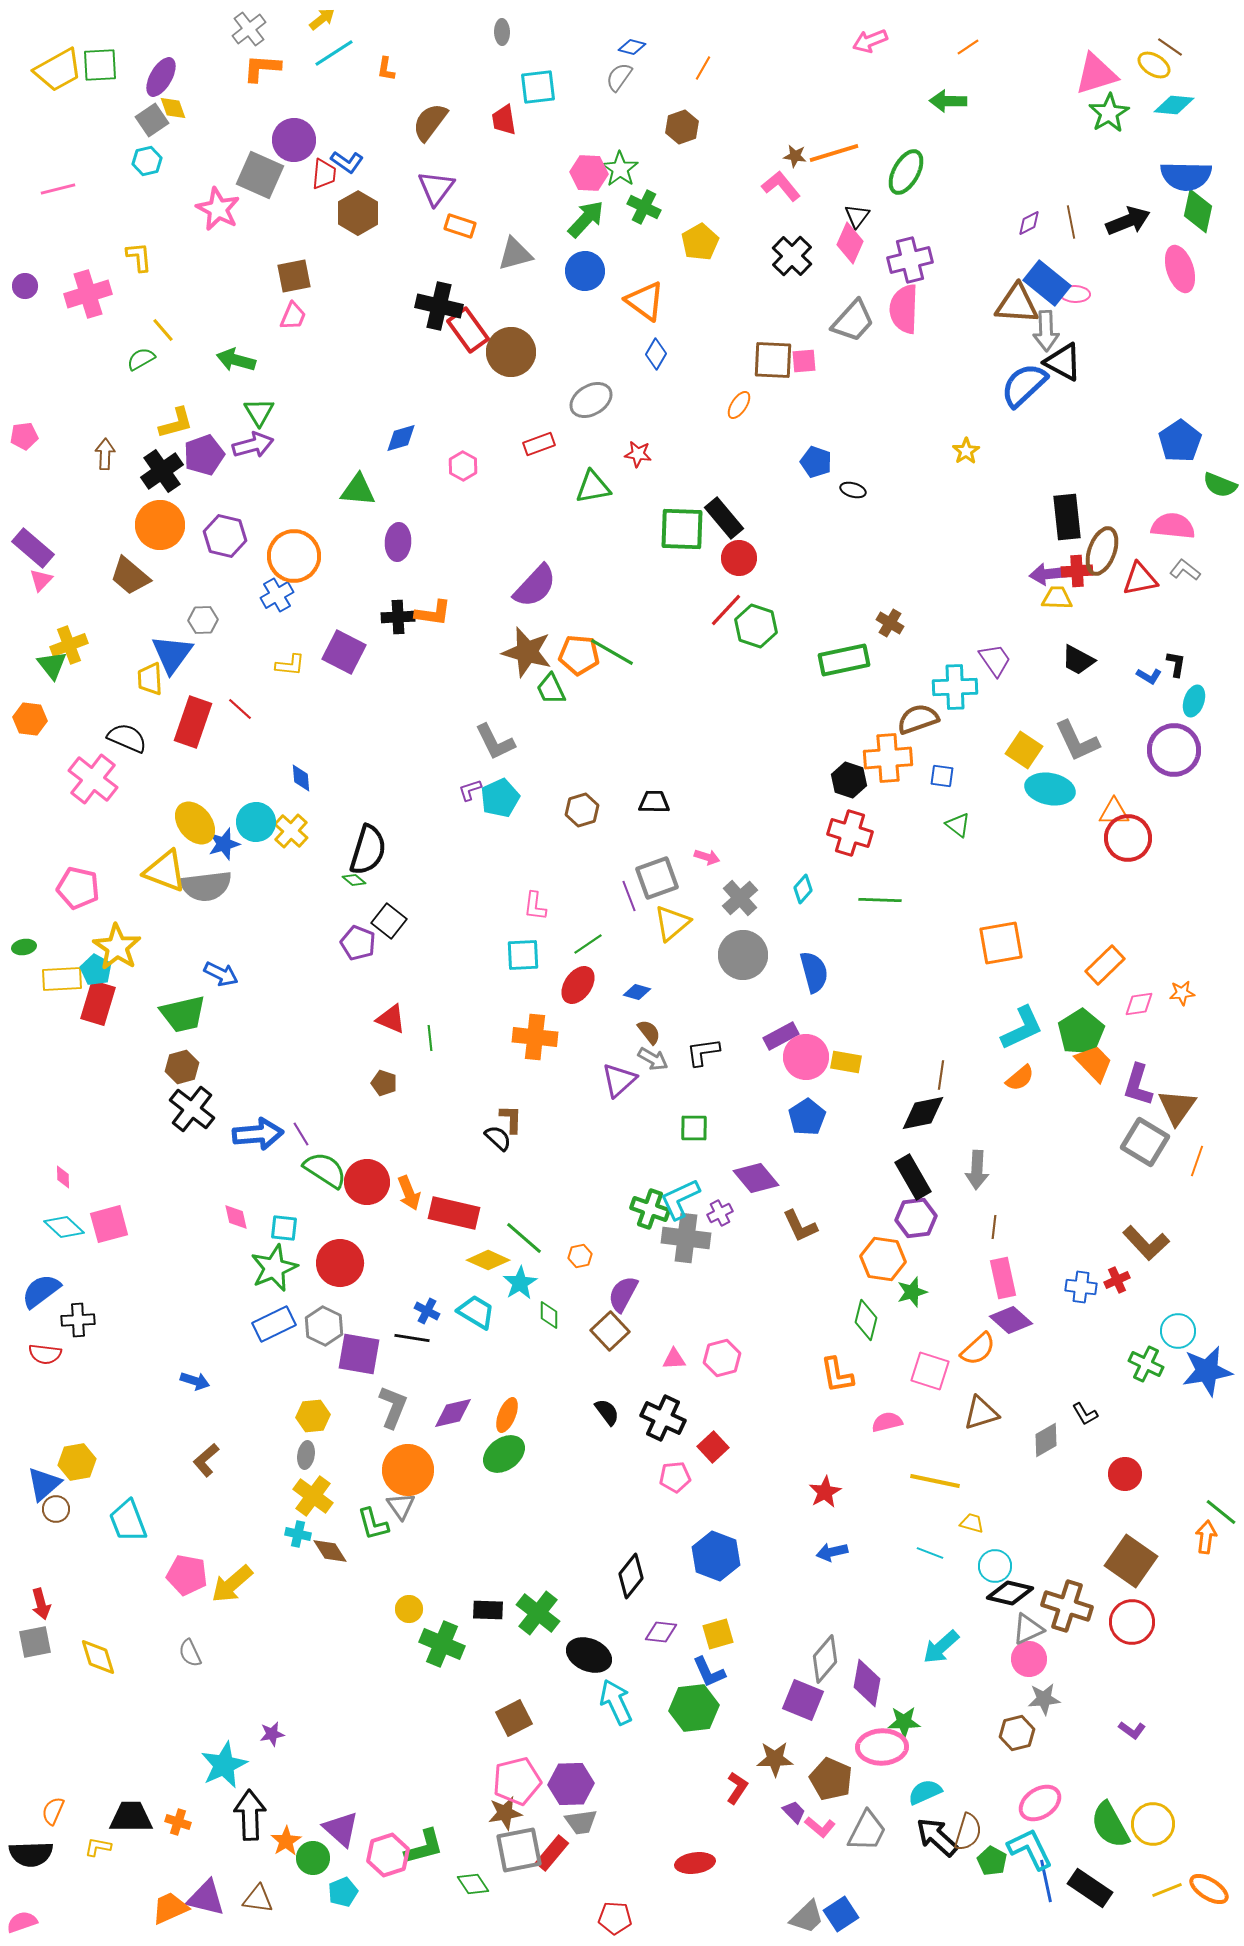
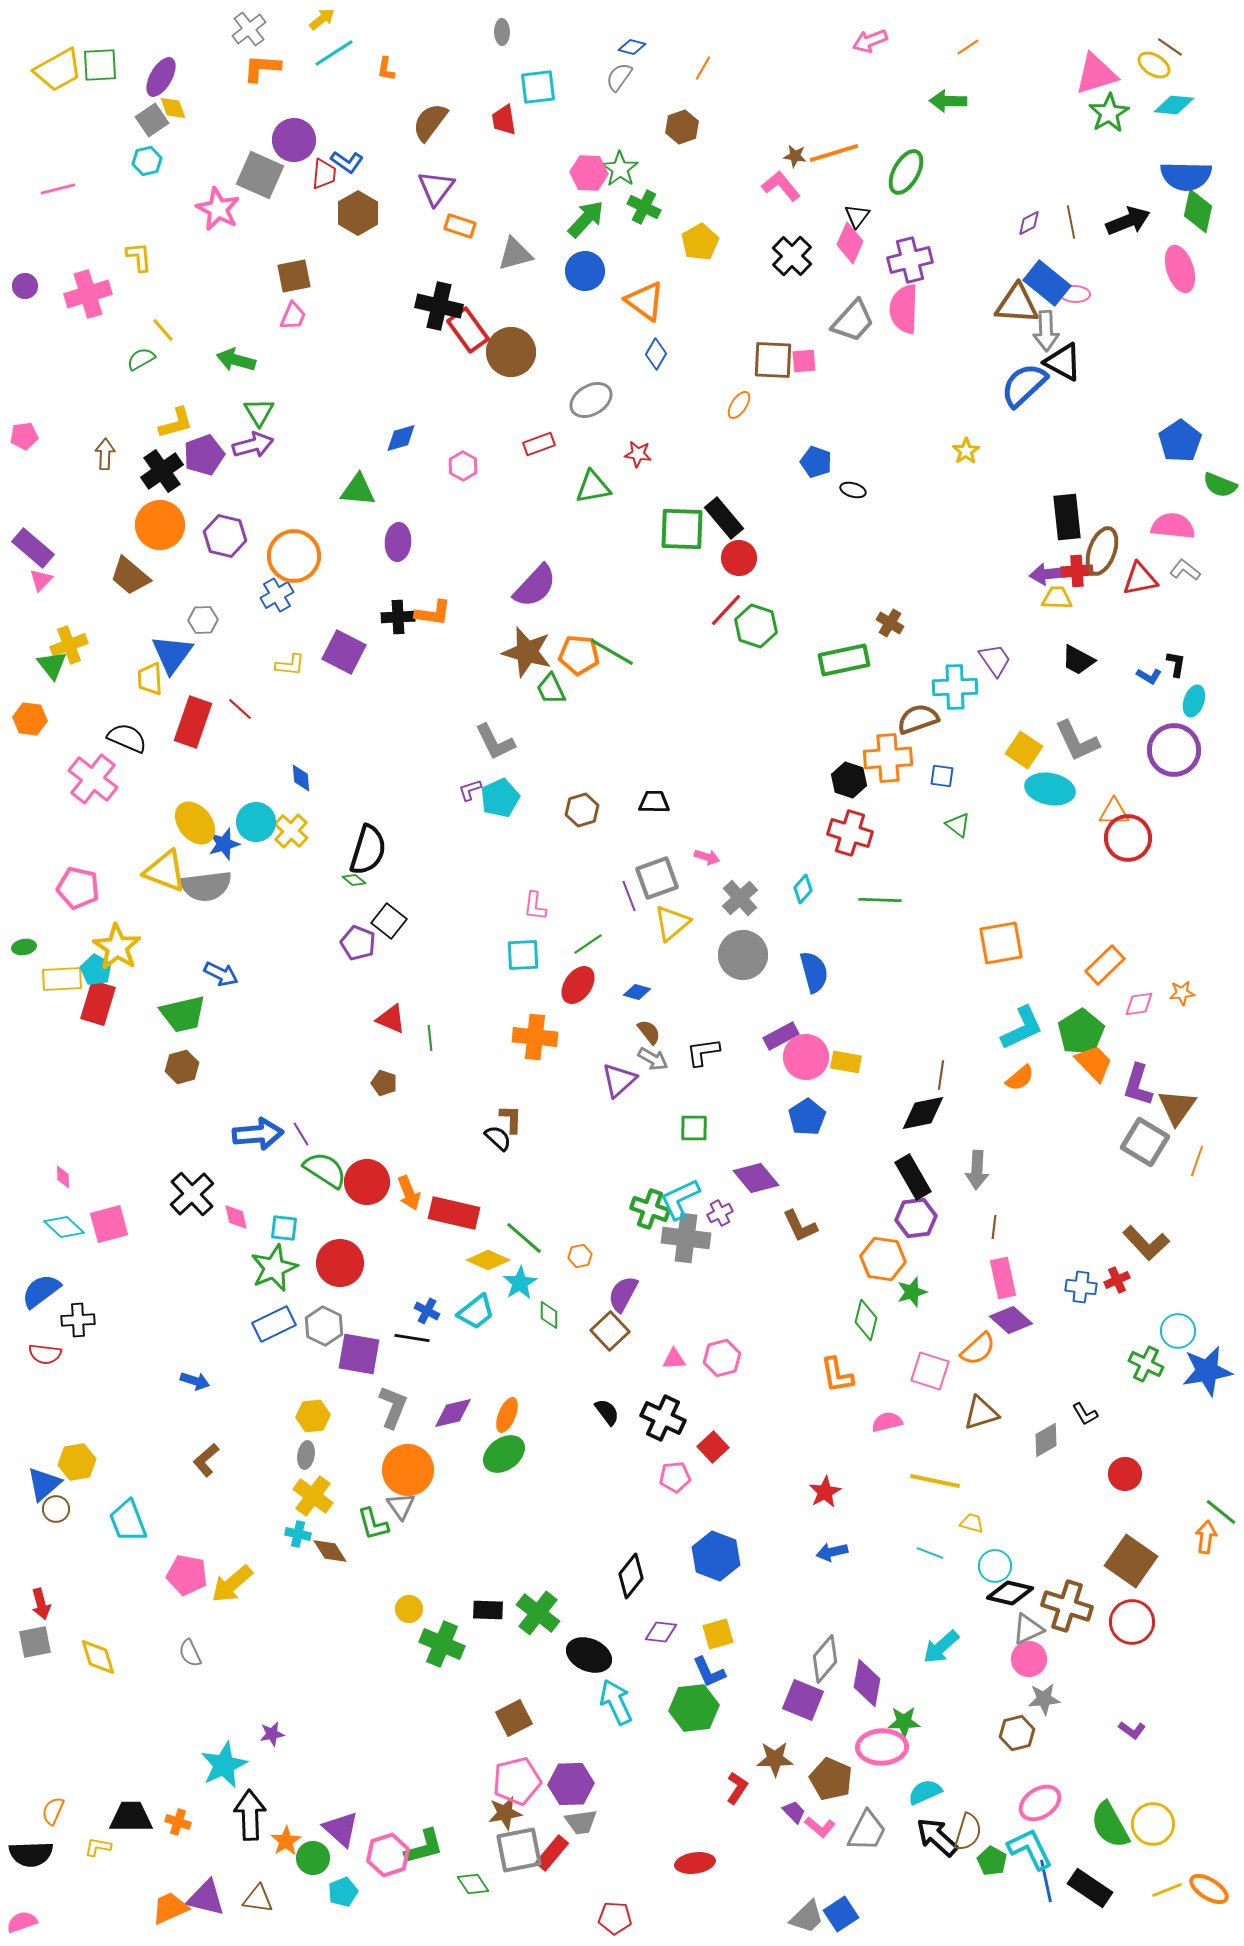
black cross at (192, 1109): moved 85 px down; rotated 9 degrees clockwise
cyan trapezoid at (476, 1312): rotated 111 degrees clockwise
